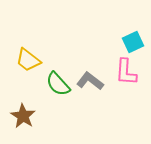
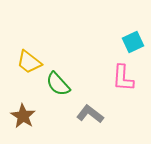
yellow trapezoid: moved 1 px right, 2 px down
pink L-shape: moved 3 px left, 6 px down
gray L-shape: moved 33 px down
